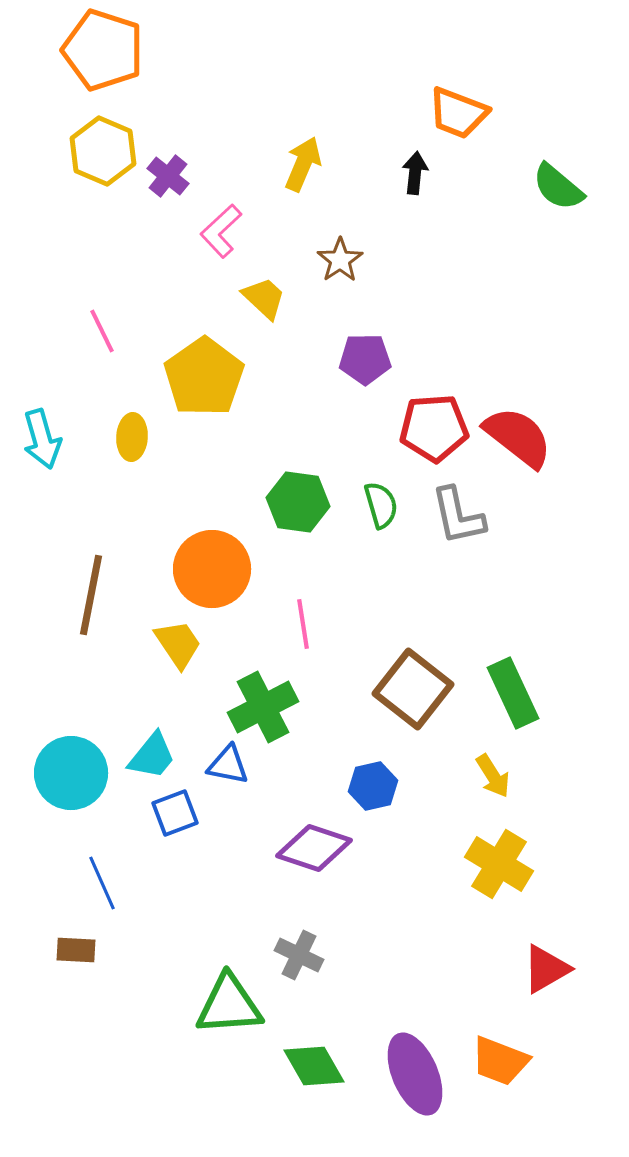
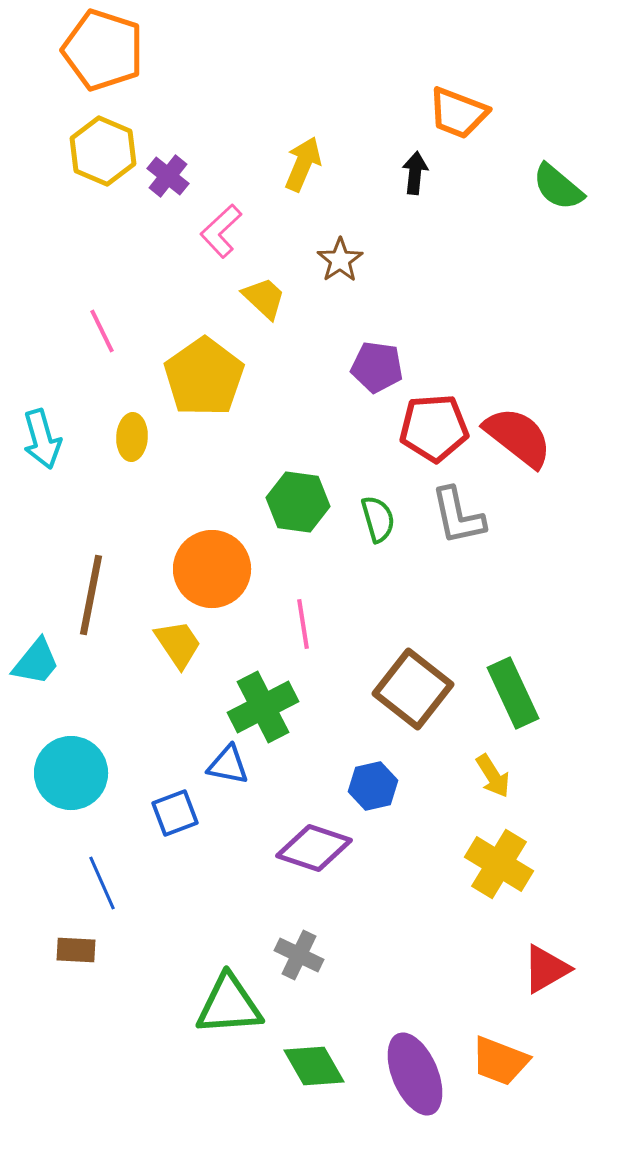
purple pentagon at (365, 359): moved 12 px right, 8 px down; rotated 9 degrees clockwise
green semicircle at (381, 505): moved 3 px left, 14 px down
cyan trapezoid at (152, 756): moved 116 px left, 94 px up
